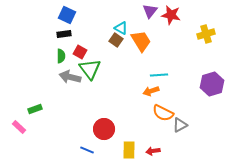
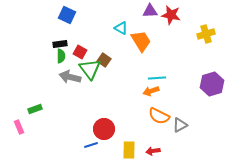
purple triangle: rotated 49 degrees clockwise
black rectangle: moved 4 px left, 10 px down
brown square: moved 12 px left, 20 px down
cyan line: moved 2 px left, 3 px down
orange semicircle: moved 4 px left, 3 px down
pink rectangle: rotated 24 degrees clockwise
blue line: moved 4 px right, 5 px up; rotated 40 degrees counterclockwise
